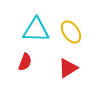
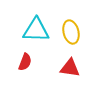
yellow ellipse: rotated 20 degrees clockwise
red triangle: moved 2 px right; rotated 40 degrees clockwise
